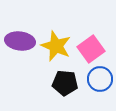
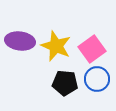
pink square: moved 1 px right
blue circle: moved 3 px left
